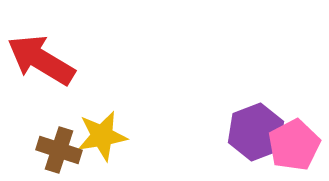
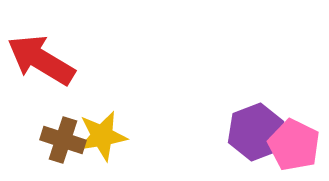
pink pentagon: rotated 18 degrees counterclockwise
brown cross: moved 4 px right, 10 px up
